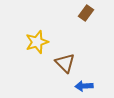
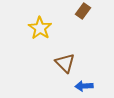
brown rectangle: moved 3 px left, 2 px up
yellow star: moved 3 px right, 14 px up; rotated 20 degrees counterclockwise
